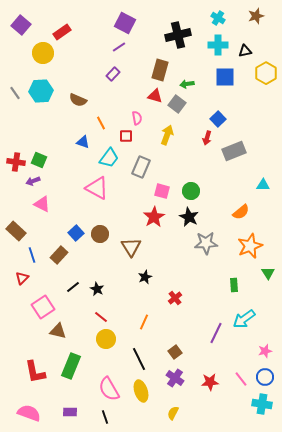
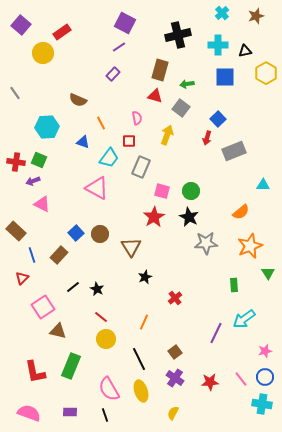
cyan cross at (218, 18): moved 4 px right, 5 px up; rotated 16 degrees clockwise
cyan hexagon at (41, 91): moved 6 px right, 36 px down
gray square at (177, 104): moved 4 px right, 4 px down
red square at (126, 136): moved 3 px right, 5 px down
black line at (105, 417): moved 2 px up
